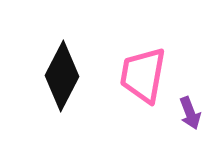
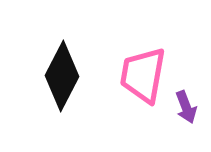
purple arrow: moved 4 px left, 6 px up
